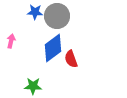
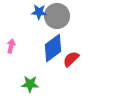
blue star: moved 4 px right
pink arrow: moved 5 px down
red semicircle: rotated 66 degrees clockwise
green star: moved 3 px left, 2 px up
